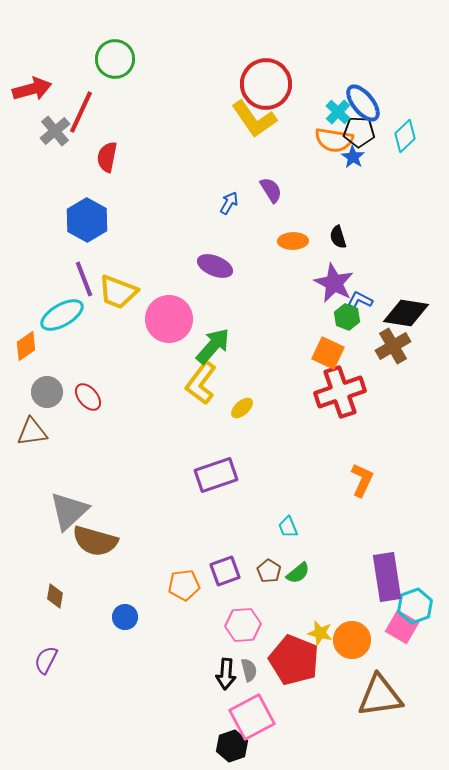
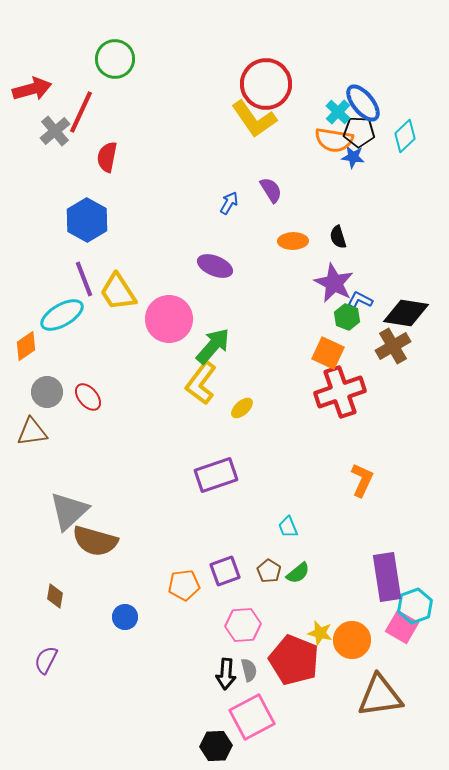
blue star at (353, 157): rotated 25 degrees counterclockwise
yellow trapezoid at (118, 292): rotated 36 degrees clockwise
black hexagon at (232, 746): moved 16 px left; rotated 16 degrees clockwise
